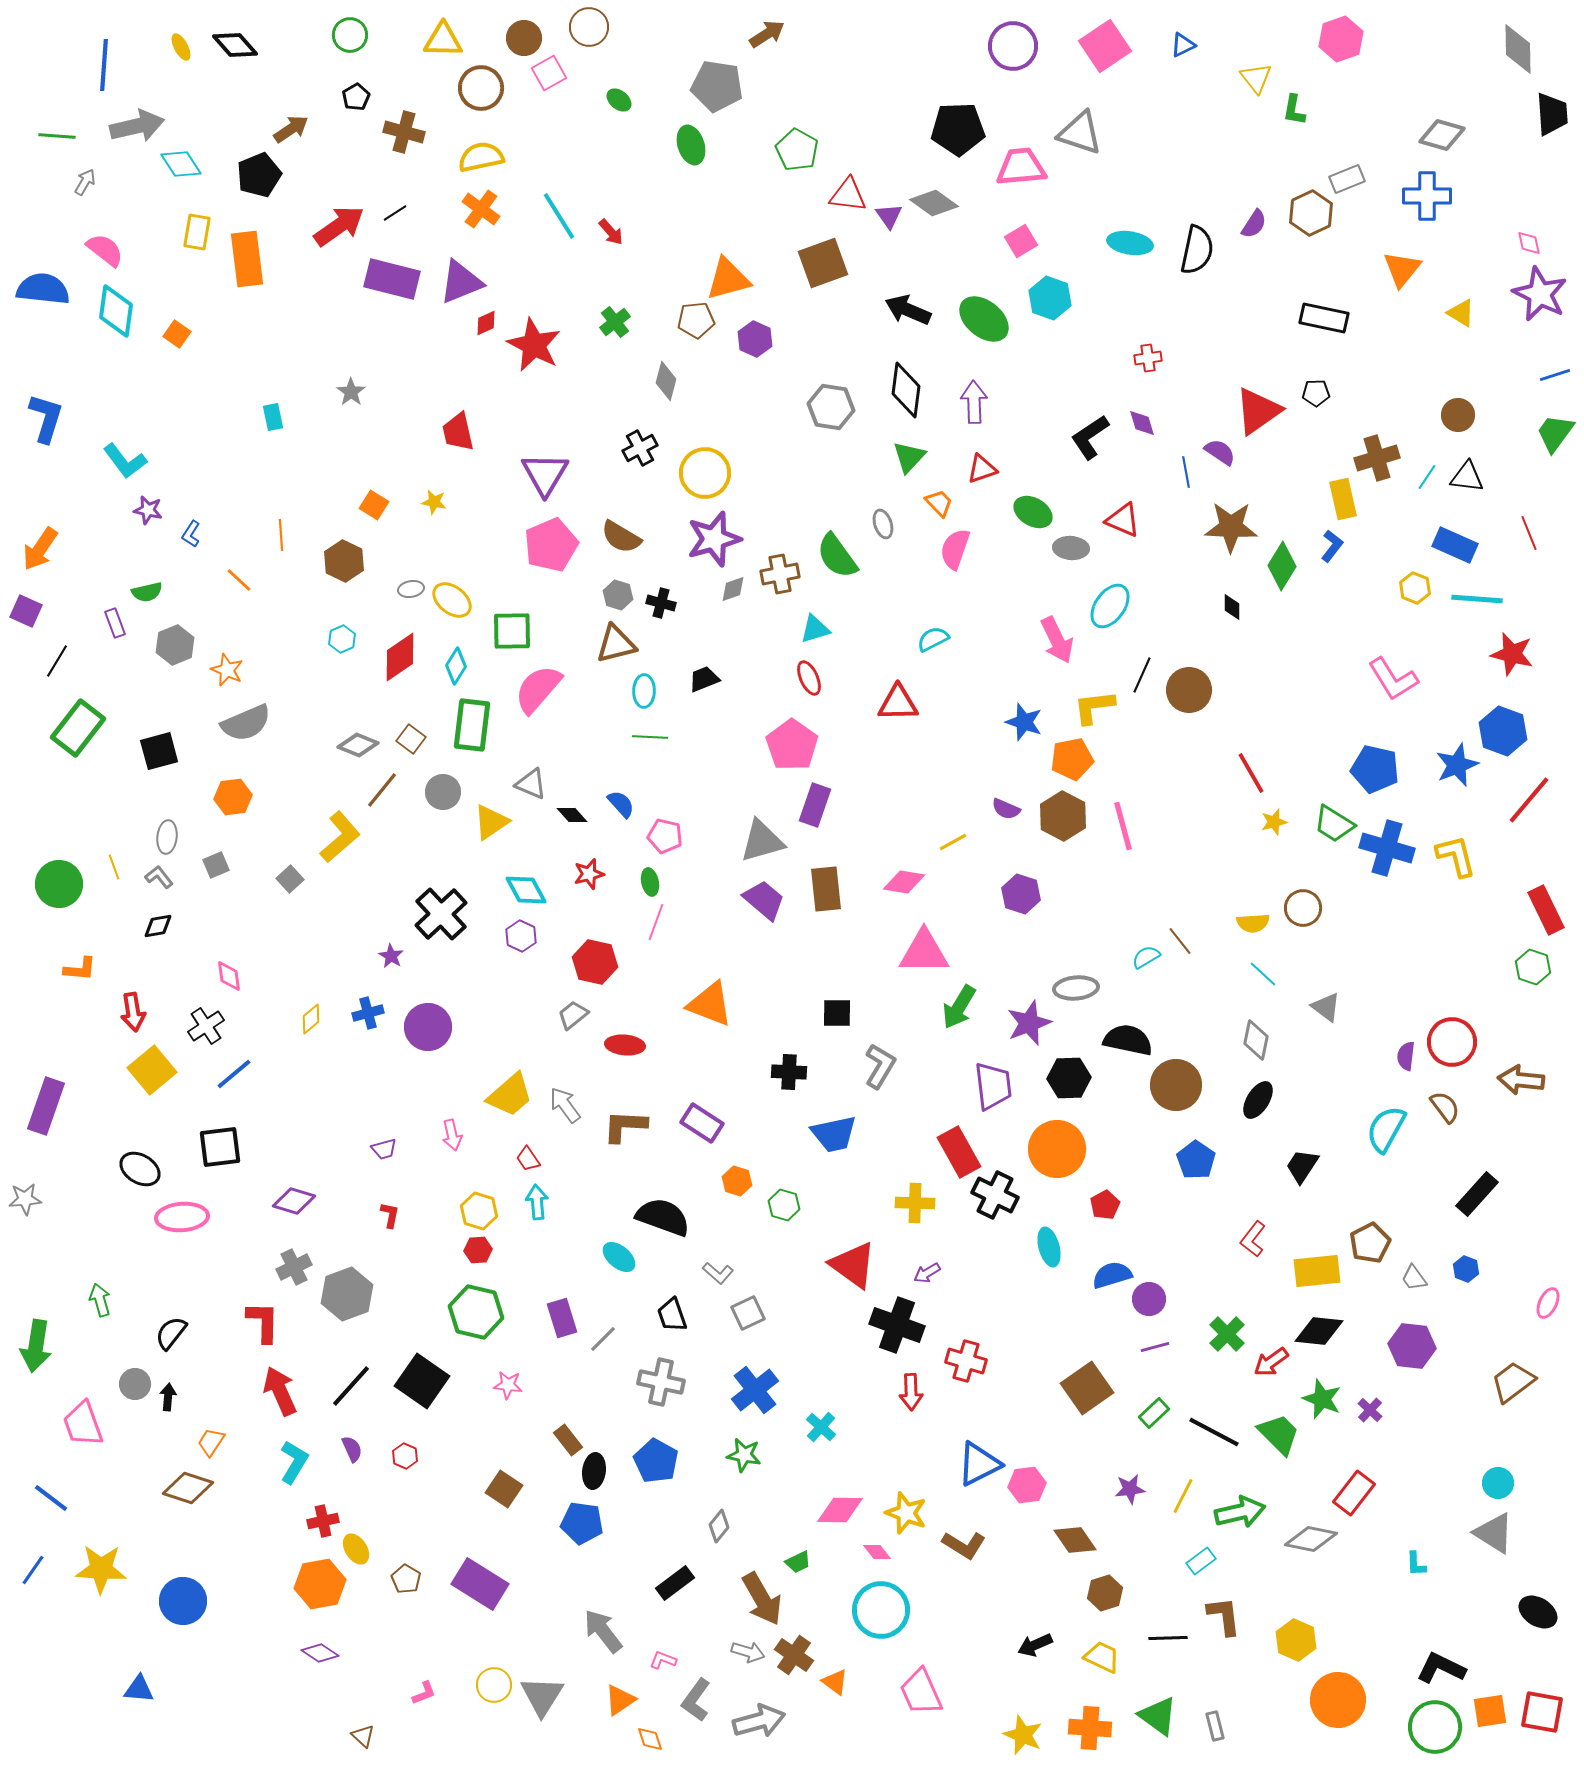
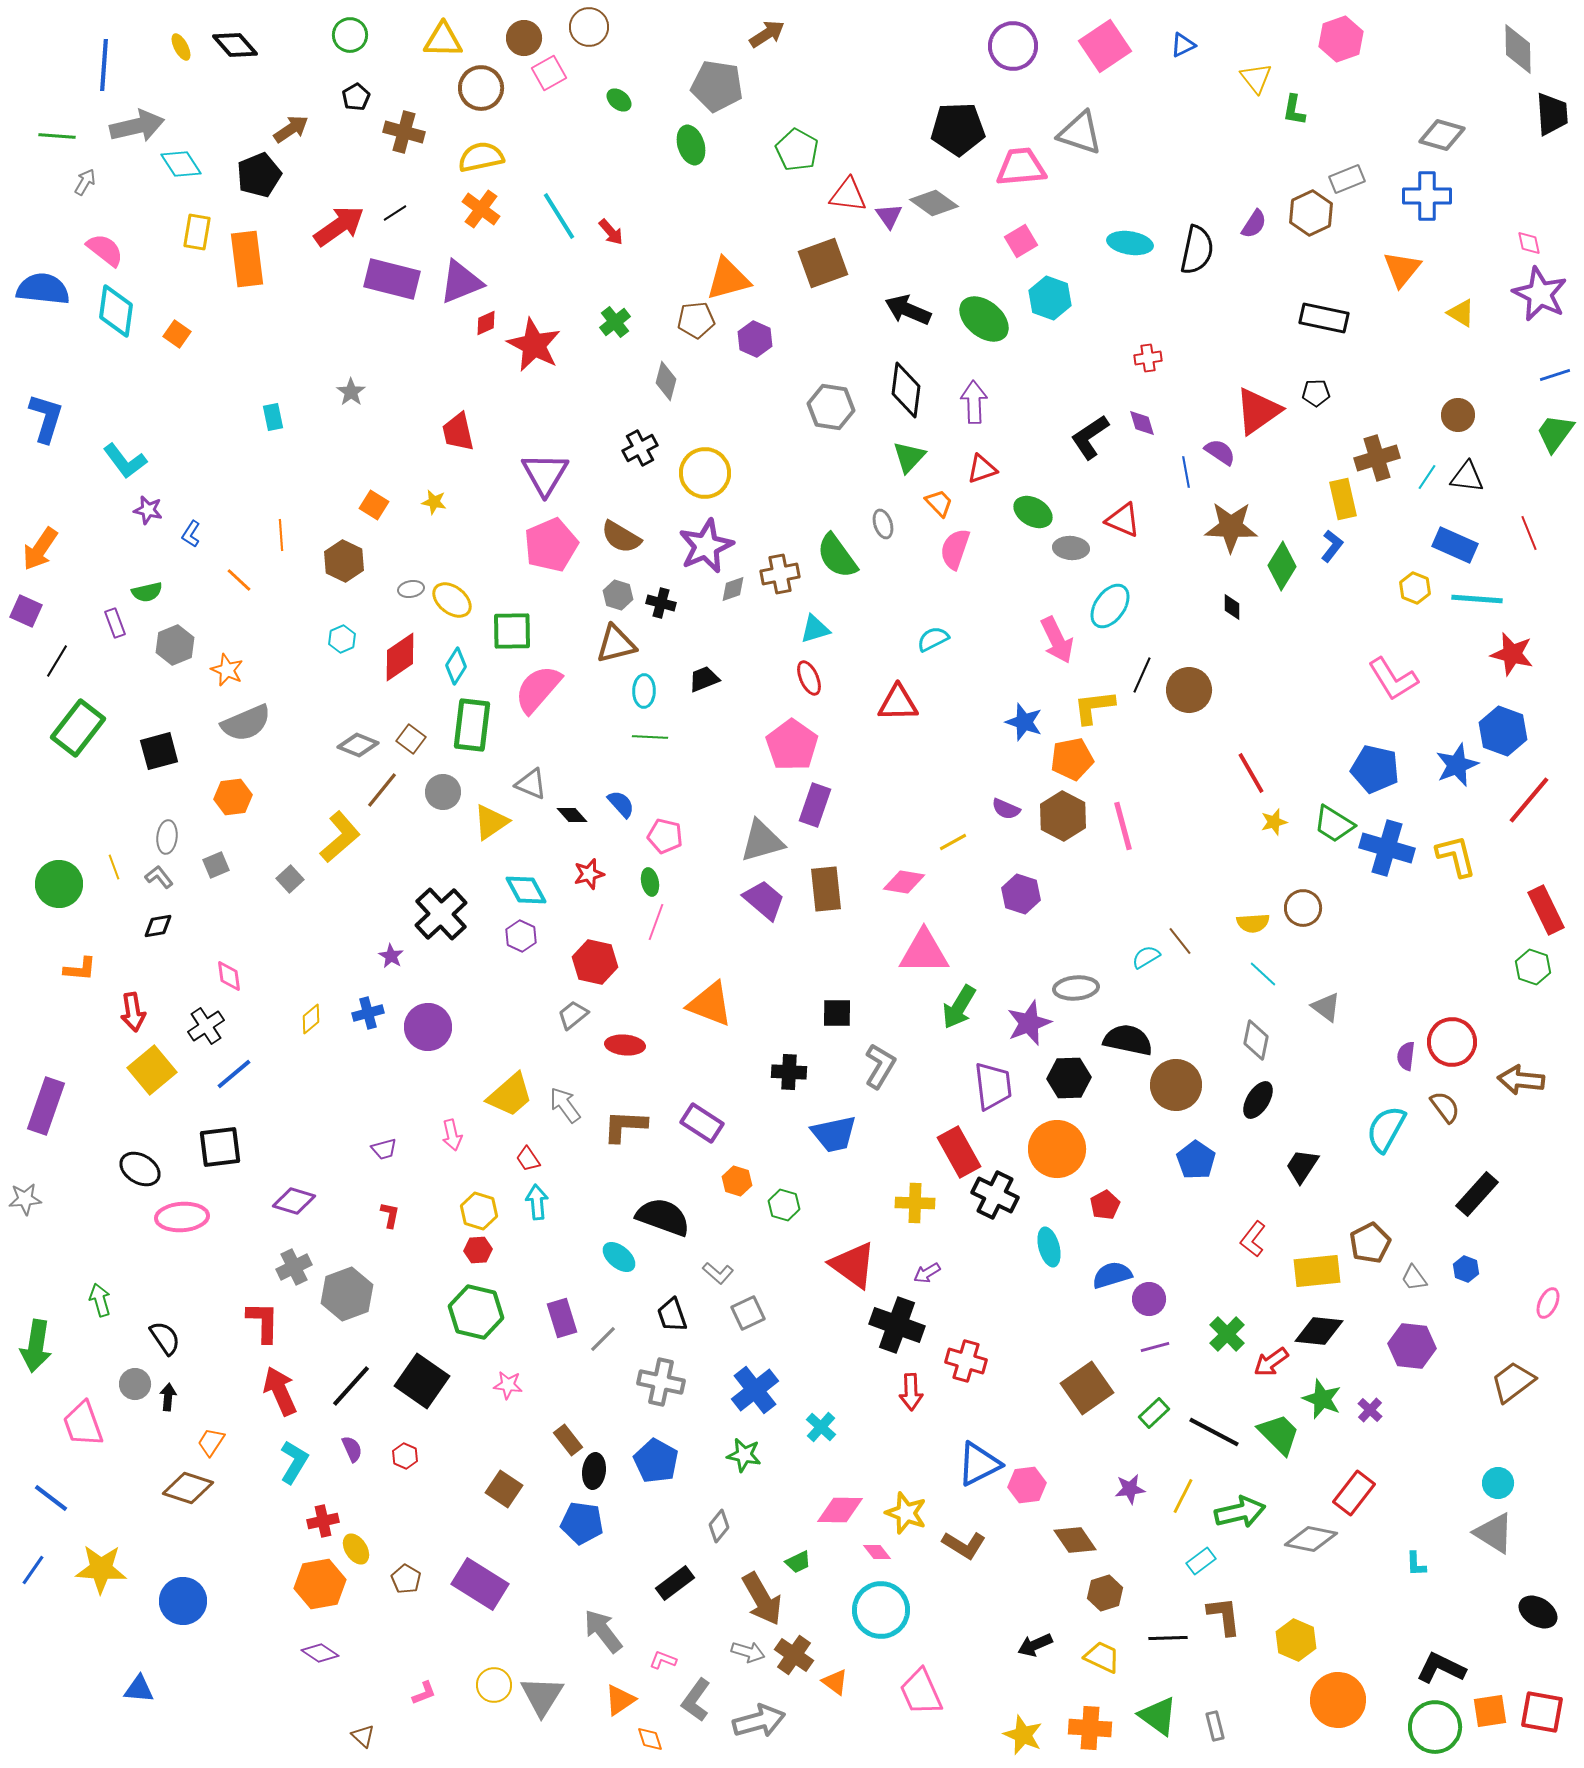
purple star at (714, 539): moved 8 px left, 7 px down; rotated 8 degrees counterclockwise
black semicircle at (171, 1333): moved 6 px left, 5 px down; rotated 108 degrees clockwise
